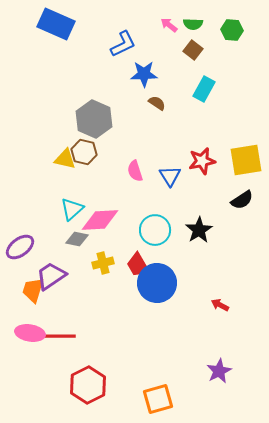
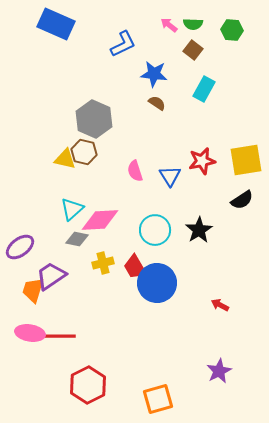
blue star: moved 10 px right; rotated 8 degrees clockwise
red trapezoid: moved 3 px left, 2 px down
